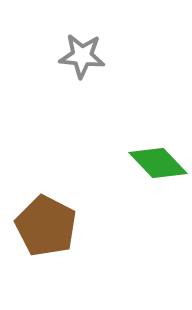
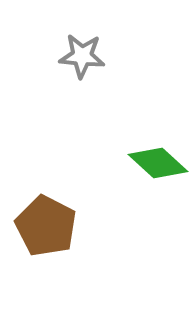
green diamond: rotated 4 degrees counterclockwise
